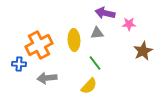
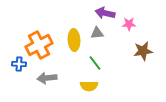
brown star: rotated 18 degrees clockwise
yellow semicircle: rotated 48 degrees clockwise
